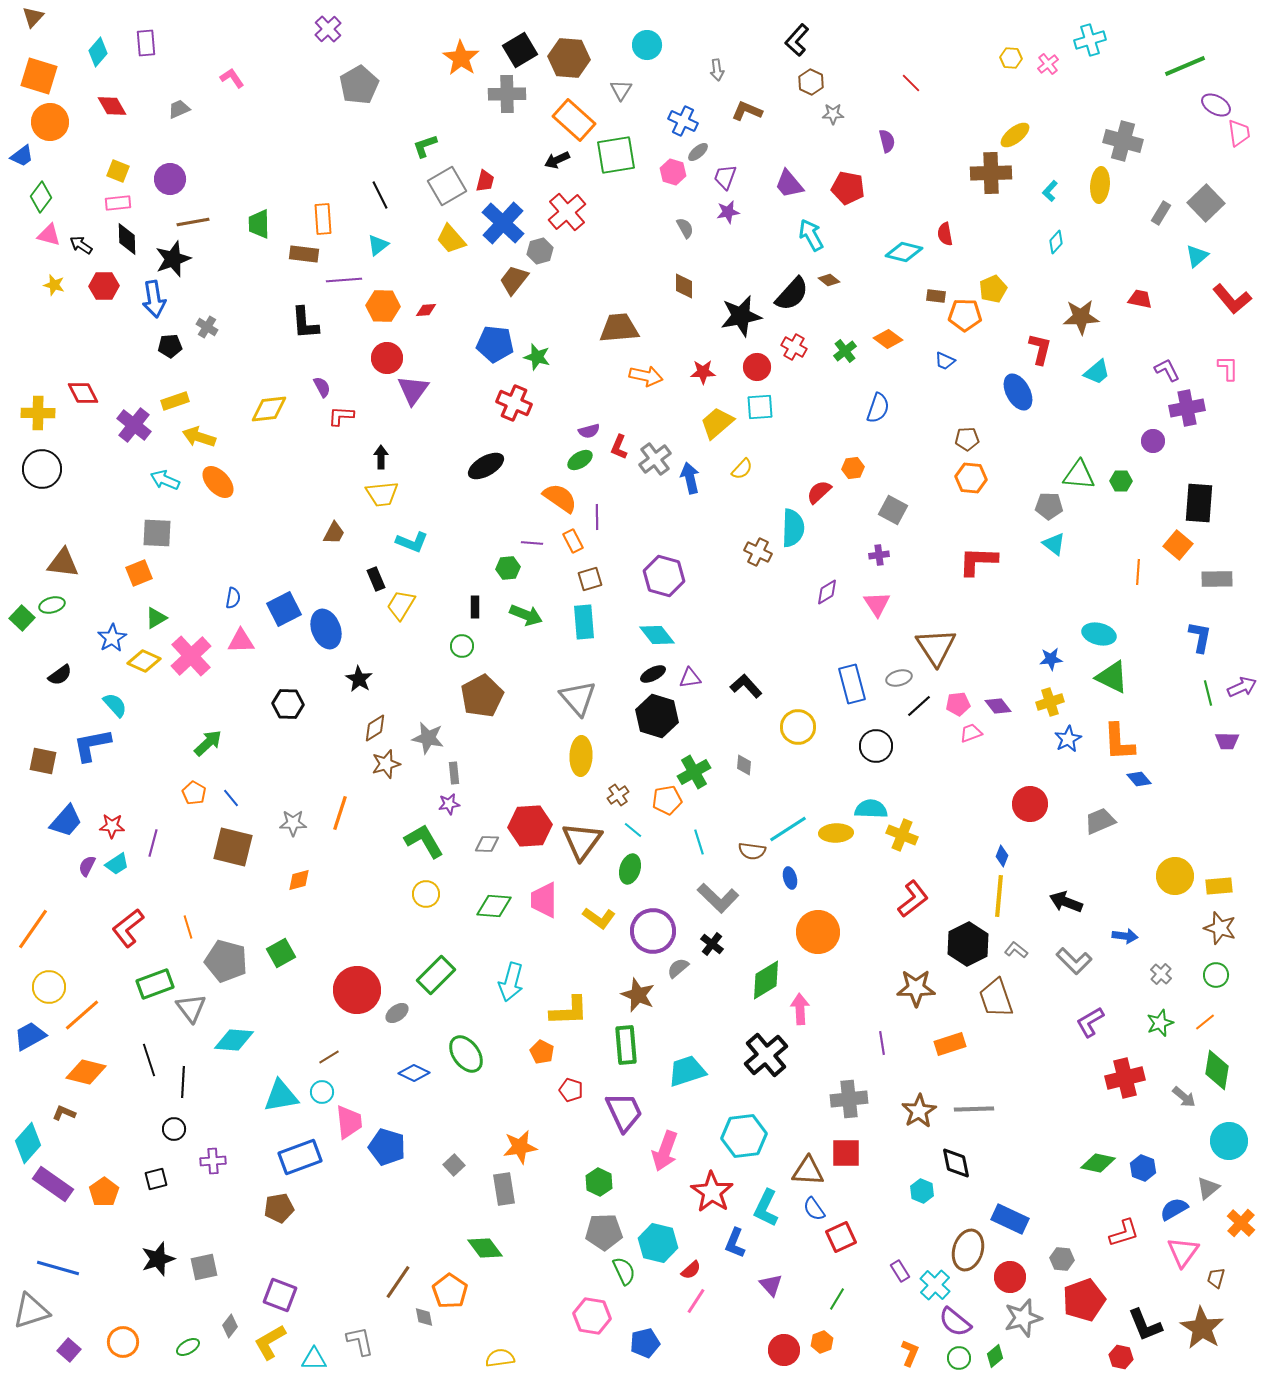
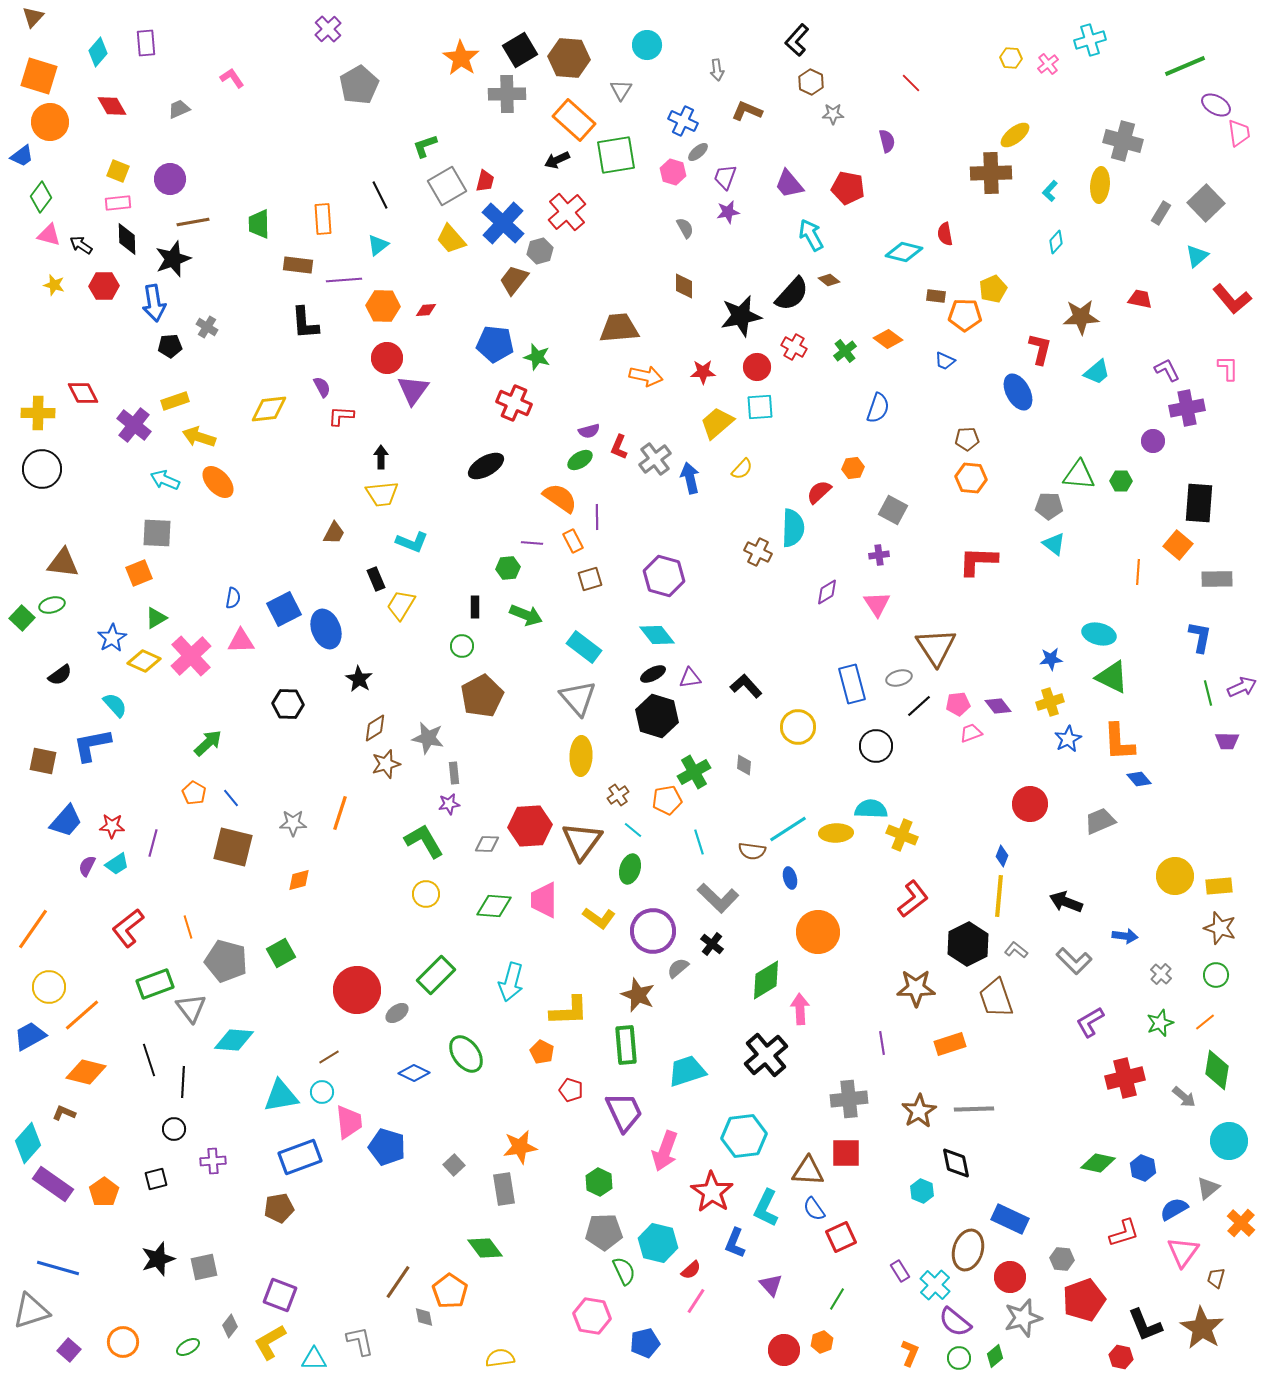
brown rectangle at (304, 254): moved 6 px left, 11 px down
blue arrow at (154, 299): moved 4 px down
cyan rectangle at (584, 622): moved 25 px down; rotated 48 degrees counterclockwise
